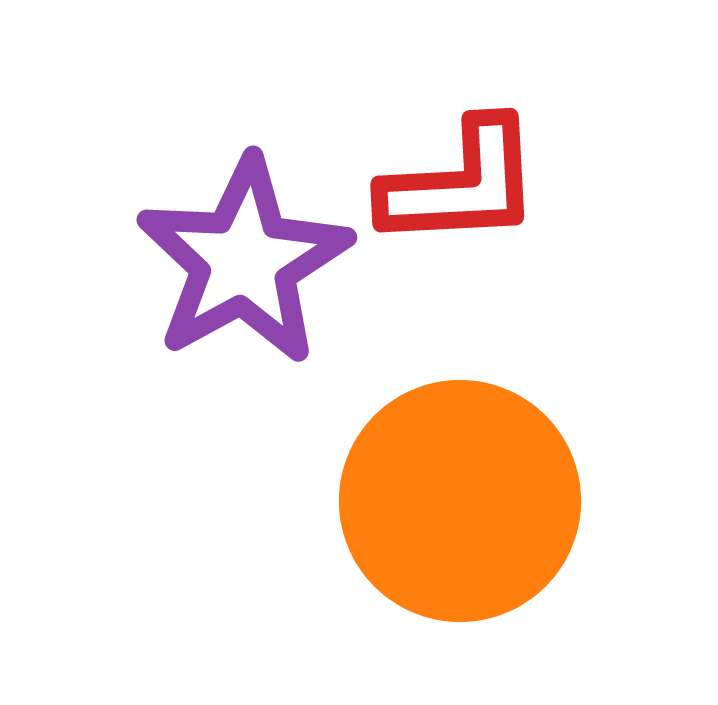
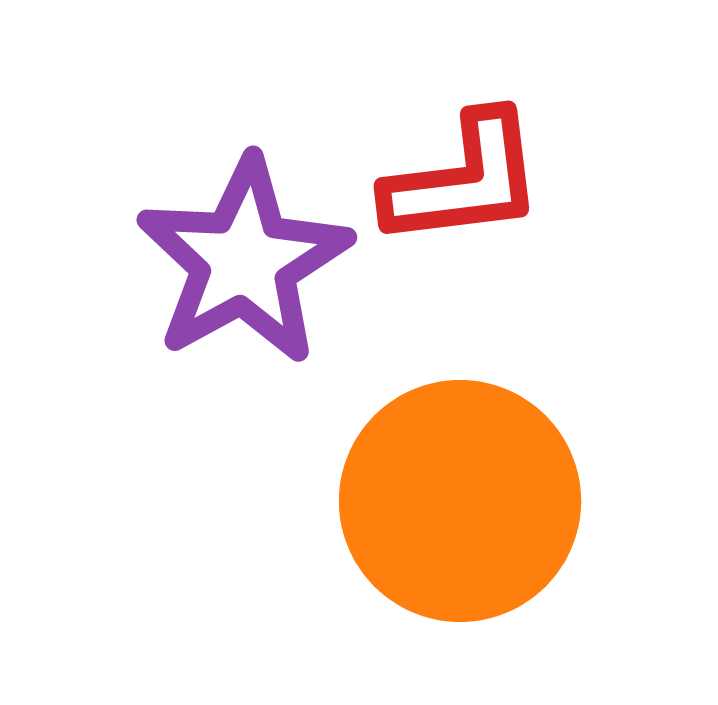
red L-shape: moved 3 px right, 4 px up; rotated 4 degrees counterclockwise
